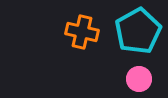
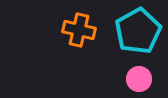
orange cross: moved 3 px left, 2 px up
